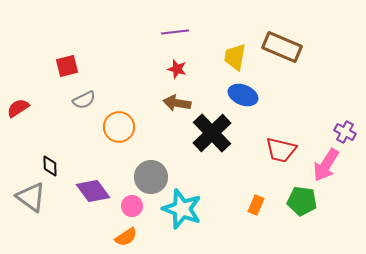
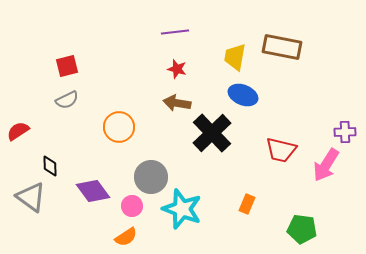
brown rectangle: rotated 12 degrees counterclockwise
gray semicircle: moved 17 px left
red semicircle: moved 23 px down
purple cross: rotated 30 degrees counterclockwise
green pentagon: moved 28 px down
orange rectangle: moved 9 px left, 1 px up
